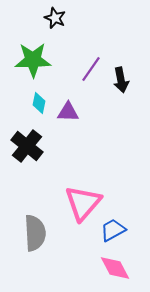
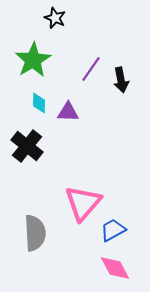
green star: rotated 30 degrees counterclockwise
cyan diamond: rotated 10 degrees counterclockwise
